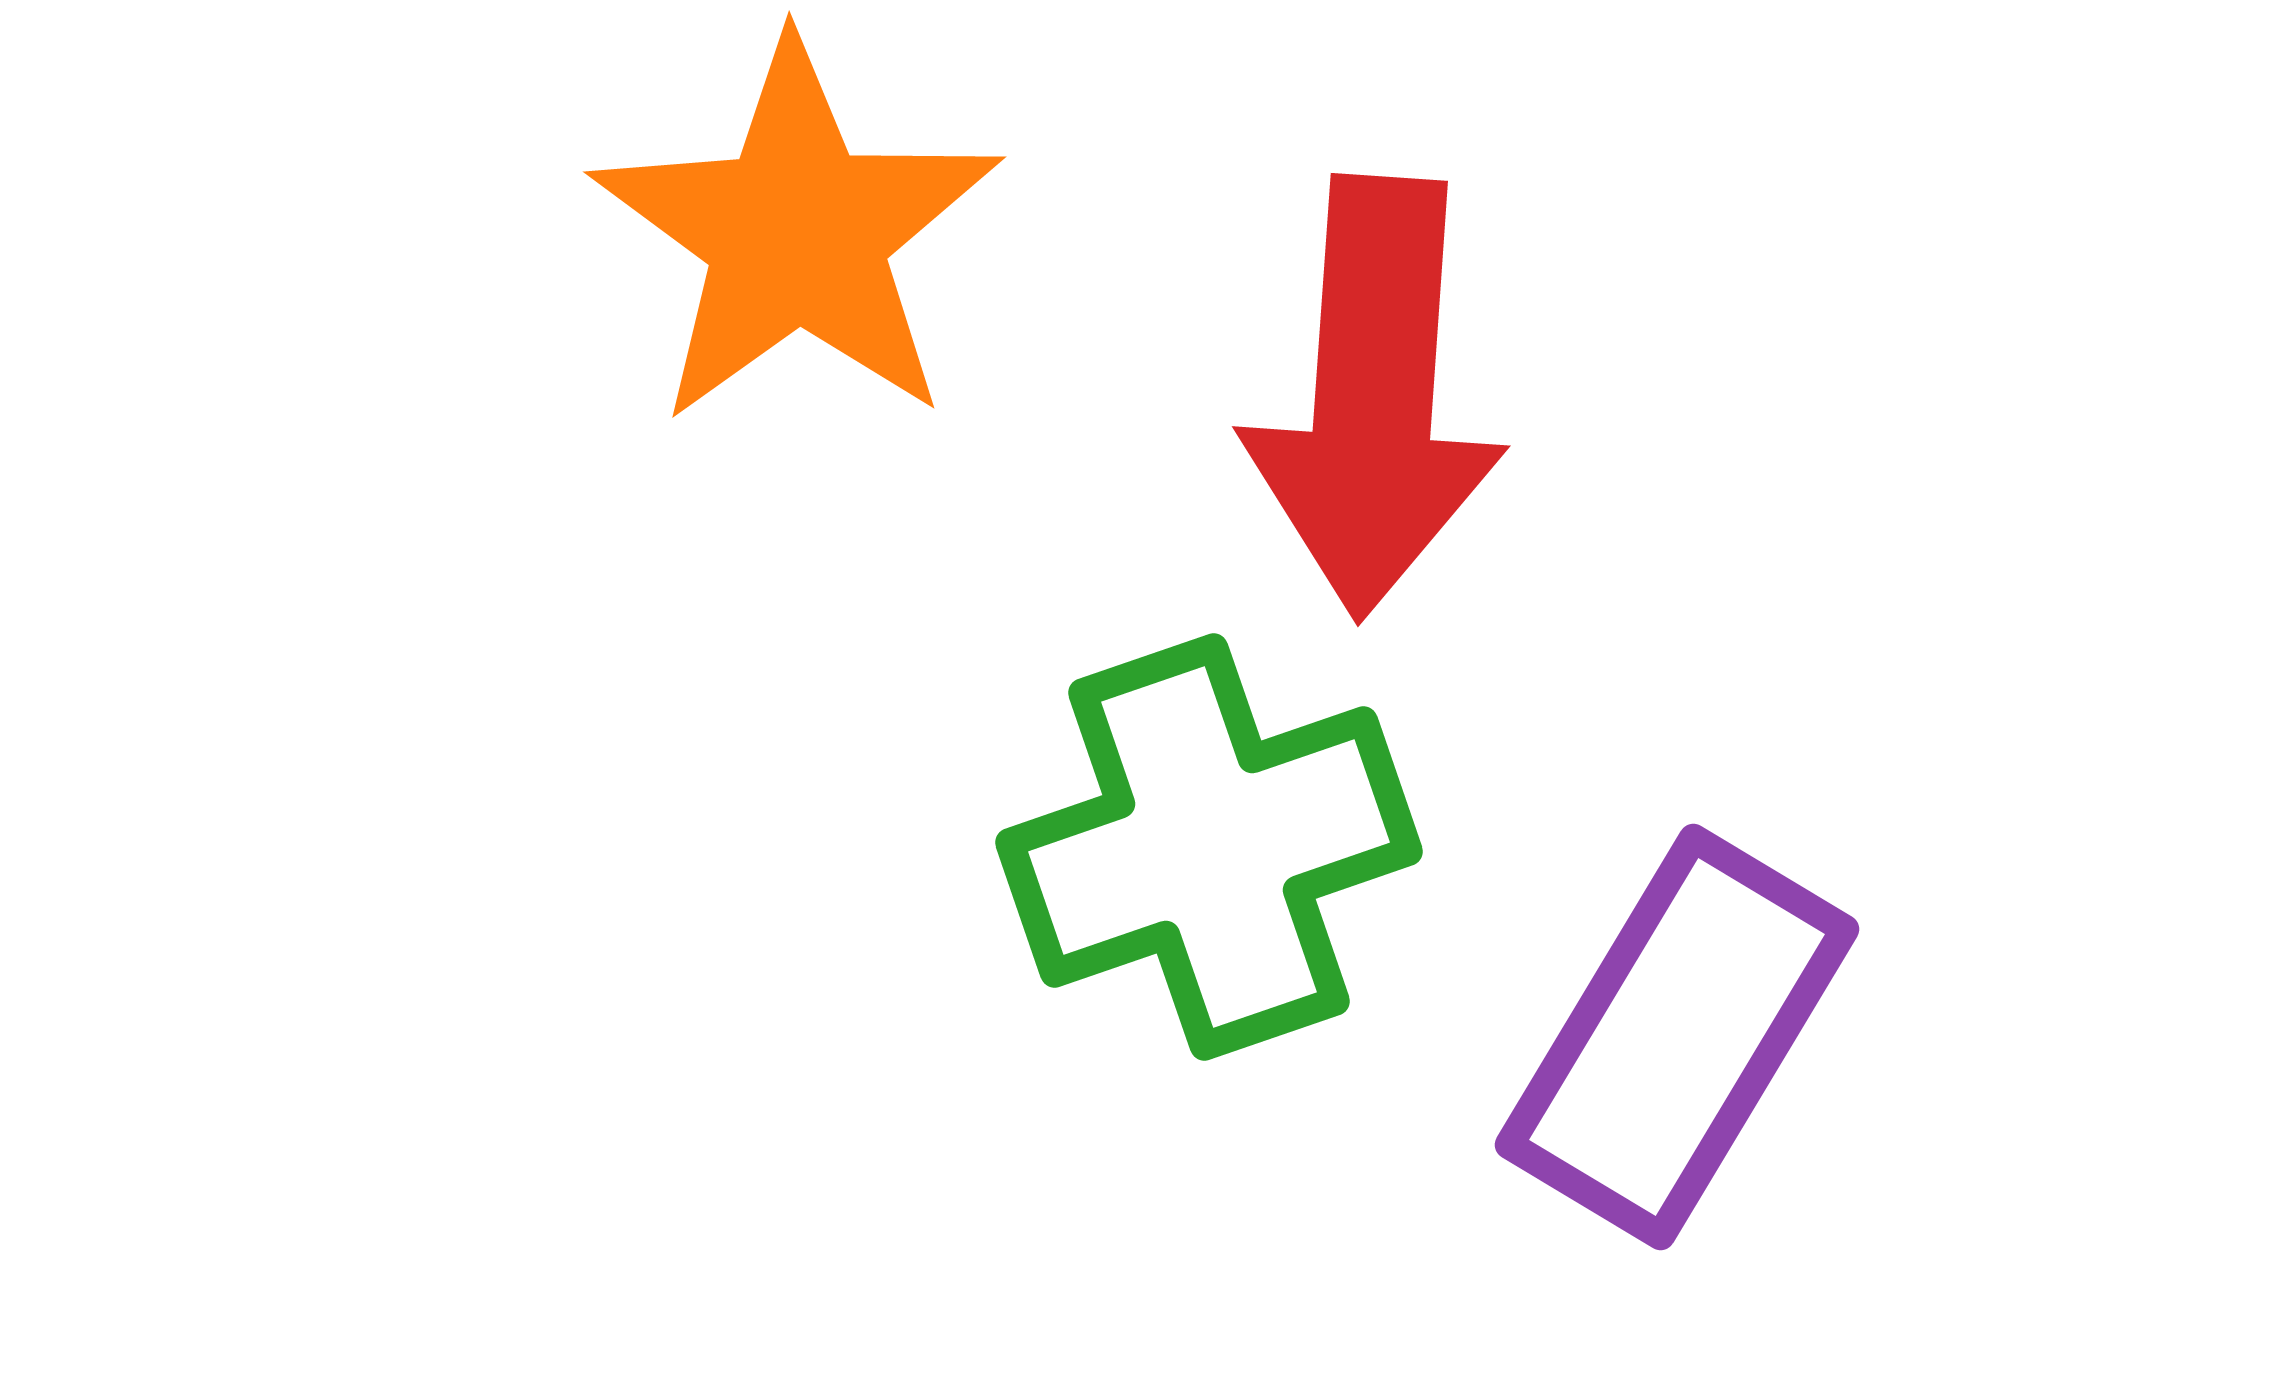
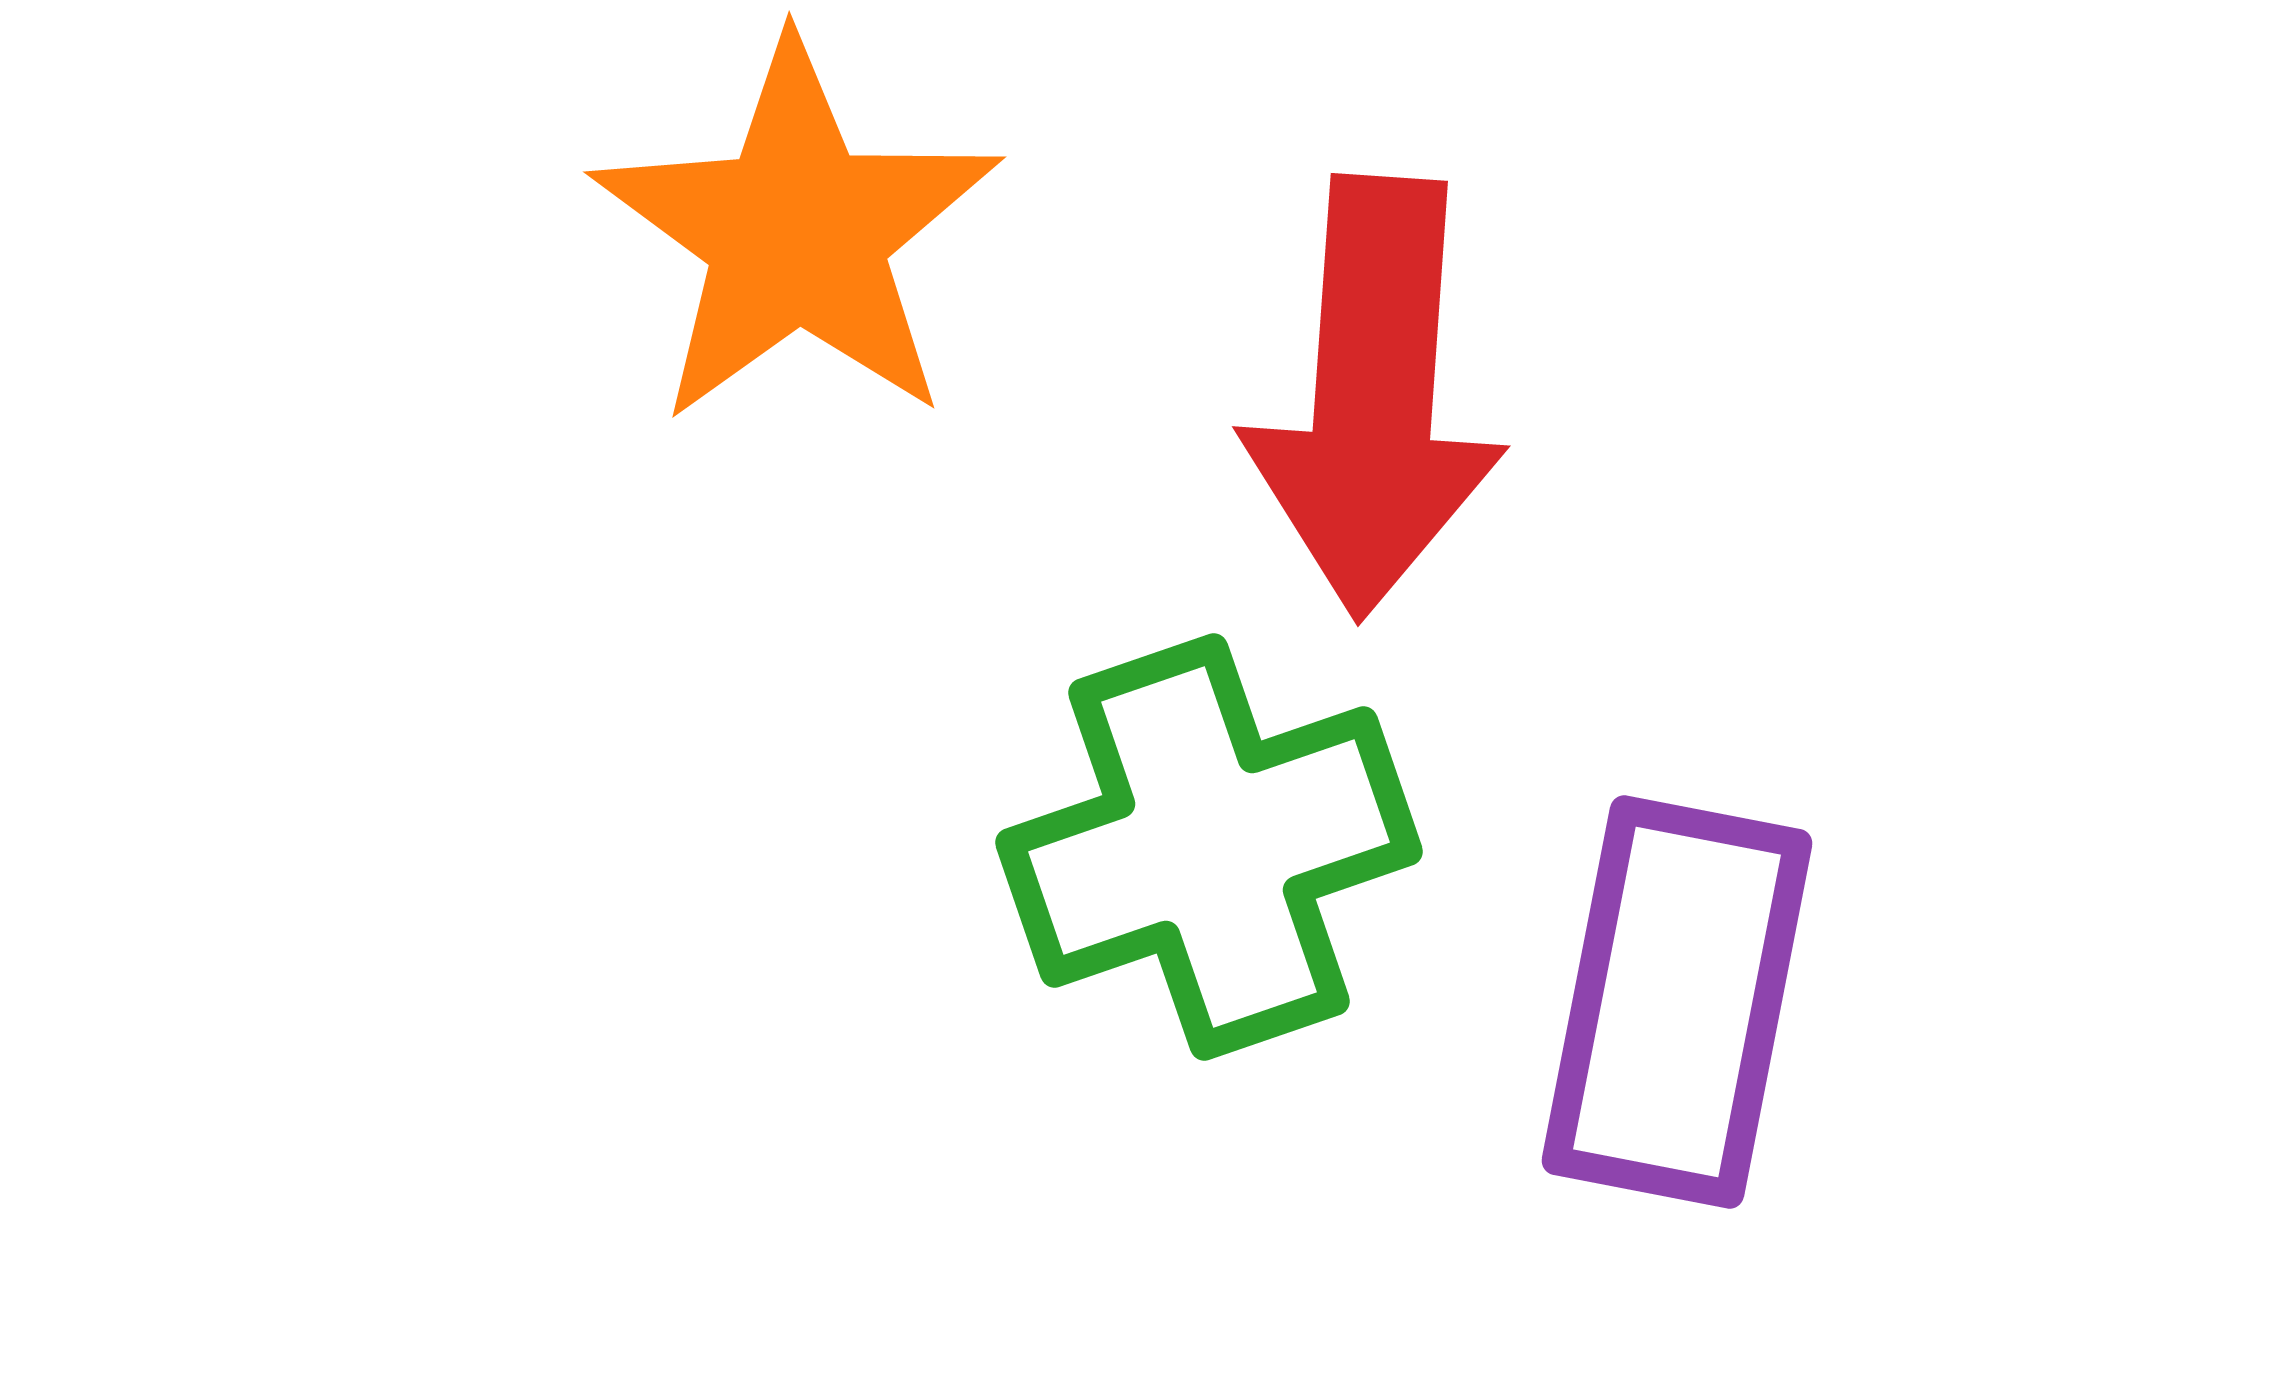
purple rectangle: moved 35 px up; rotated 20 degrees counterclockwise
